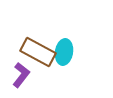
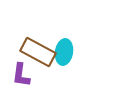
purple L-shape: rotated 150 degrees clockwise
